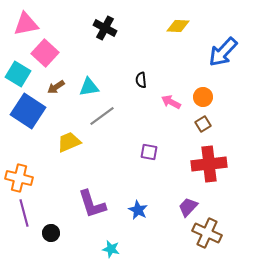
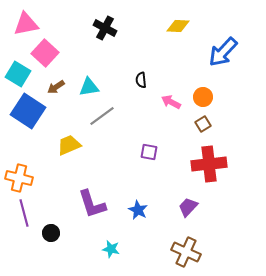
yellow trapezoid: moved 3 px down
brown cross: moved 21 px left, 19 px down
